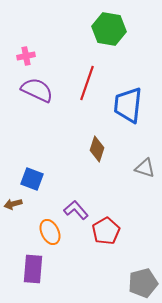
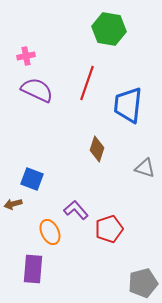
red pentagon: moved 3 px right, 2 px up; rotated 12 degrees clockwise
